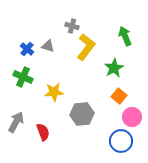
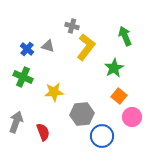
gray arrow: rotated 10 degrees counterclockwise
blue circle: moved 19 px left, 5 px up
